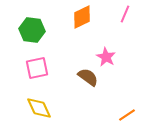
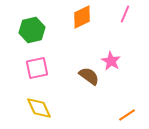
green hexagon: rotated 20 degrees counterclockwise
pink star: moved 5 px right, 4 px down
brown semicircle: moved 1 px right, 1 px up
